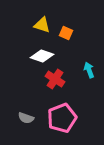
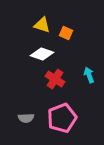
white diamond: moved 2 px up
cyan arrow: moved 5 px down
gray semicircle: rotated 21 degrees counterclockwise
